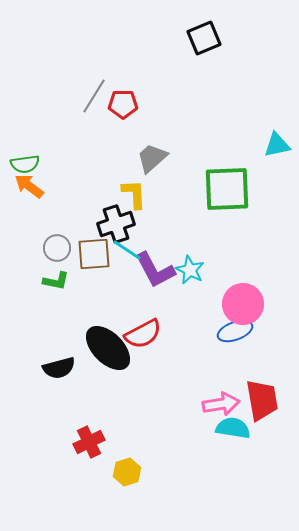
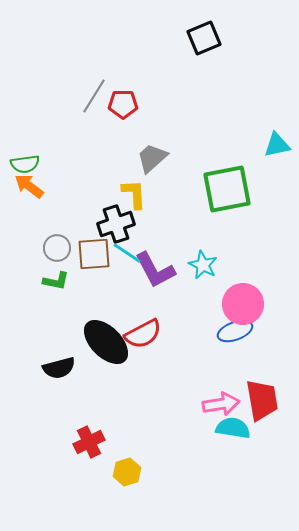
green square: rotated 9 degrees counterclockwise
cyan line: moved 3 px down
cyan star: moved 13 px right, 5 px up
black ellipse: moved 2 px left, 6 px up
